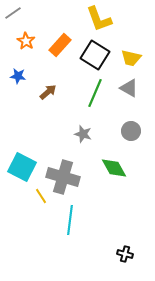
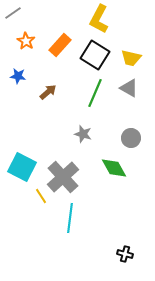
yellow L-shape: rotated 48 degrees clockwise
gray circle: moved 7 px down
gray cross: rotated 32 degrees clockwise
cyan line: moved 2 px up
